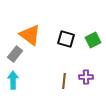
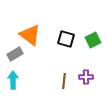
gray rectangle: rotated 21 degrees clockwise
